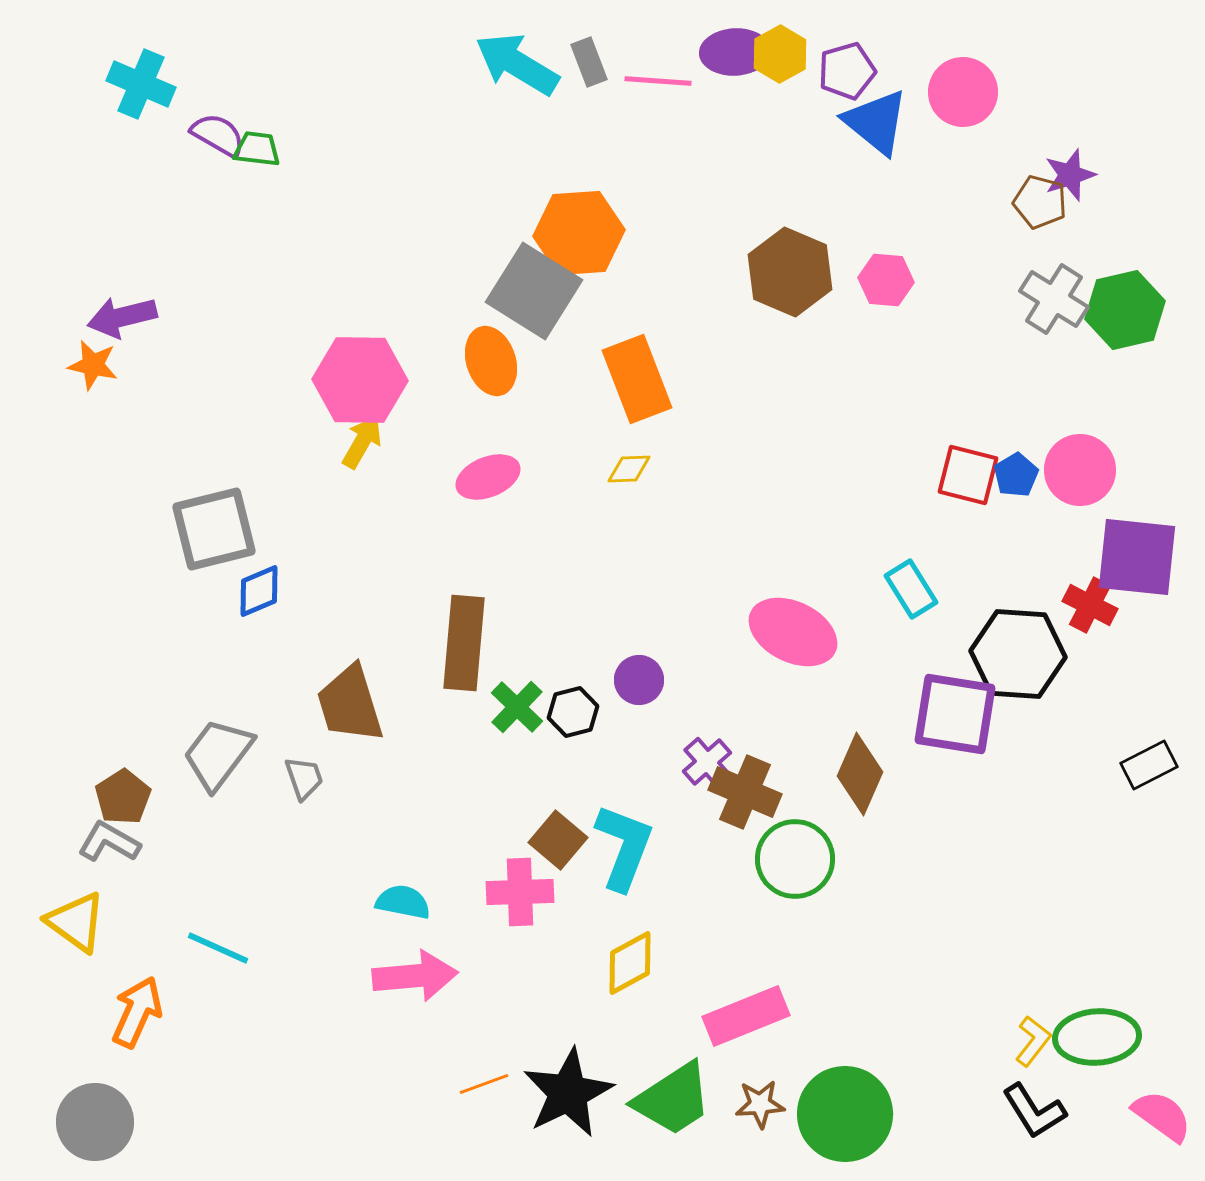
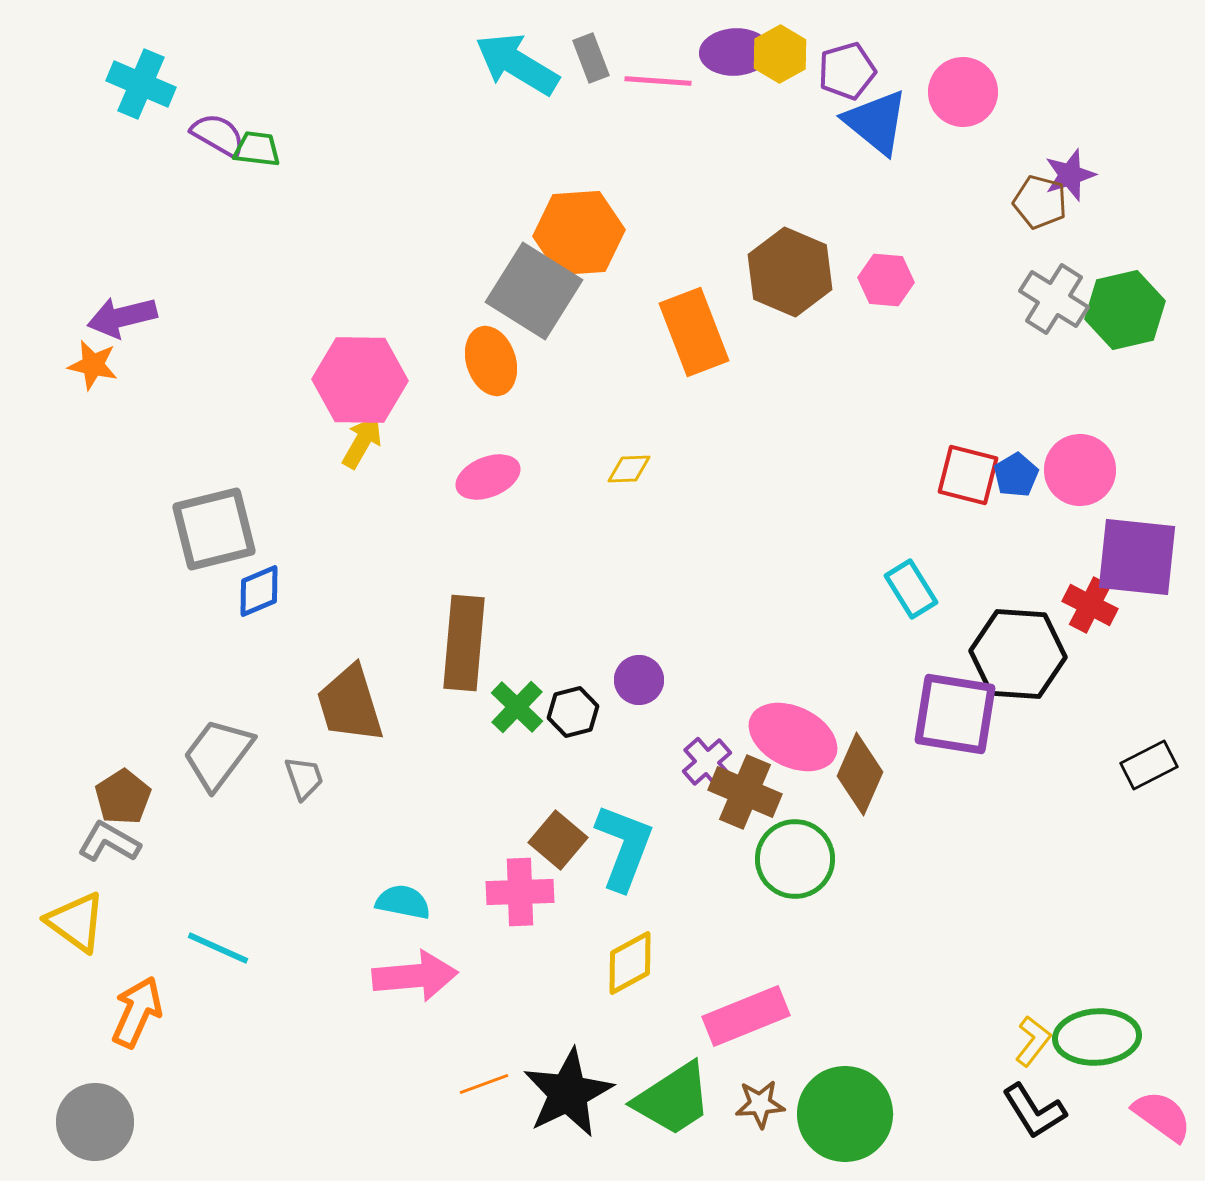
gray rectangle at (589, 62): moved 2 px right, 4 px up
orange rectangle at (637, 379): moved 57 px right, 47 px up
pink ellipse at (793, 632): moved 105 px down
